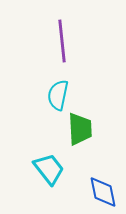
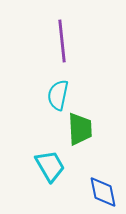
cyan trapezoid: moved 1 px right, 3 px up; rotated 8 degrees clockwise
